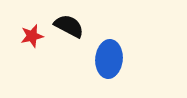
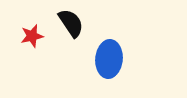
black semicircle: moved 2 px right, 3 px up; rotated 28 degrees clockwise
